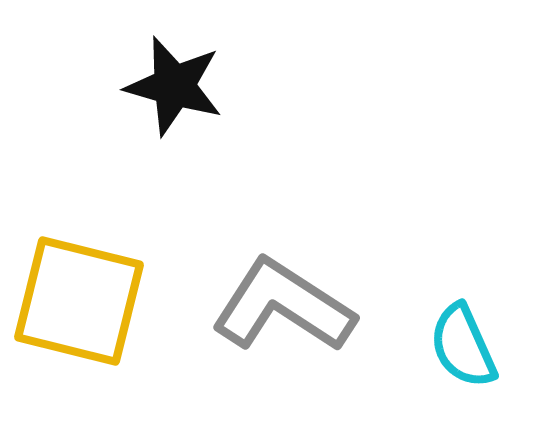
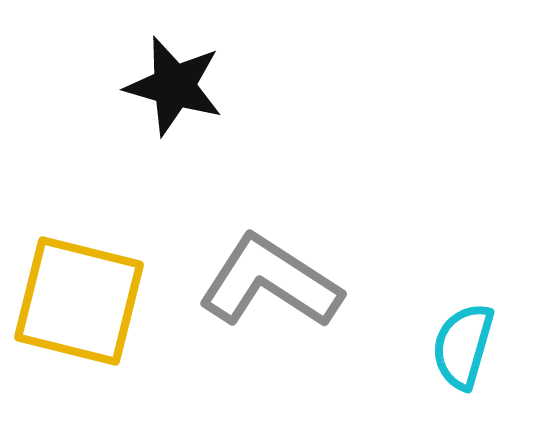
gray L-shape: moved 13 px left, 24 px up
cyan semicircle: rotated 40 degrees clockwise
